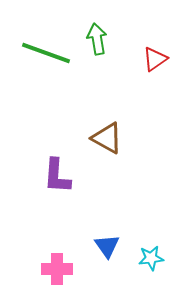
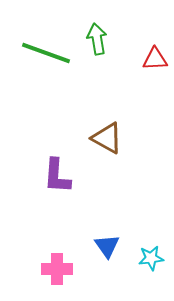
red triangle: rotated 32 degrees clockwise
